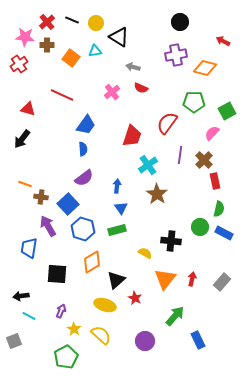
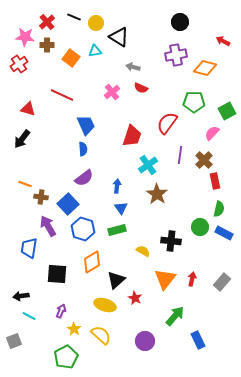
black line at (72, 20): moved 2 px right, 3 px up
blue trapezoid at (86, 125): rotated 60 degrees counterclockwise
yellow semicircle at (145, 253): moved 2 px left, 2 px up
